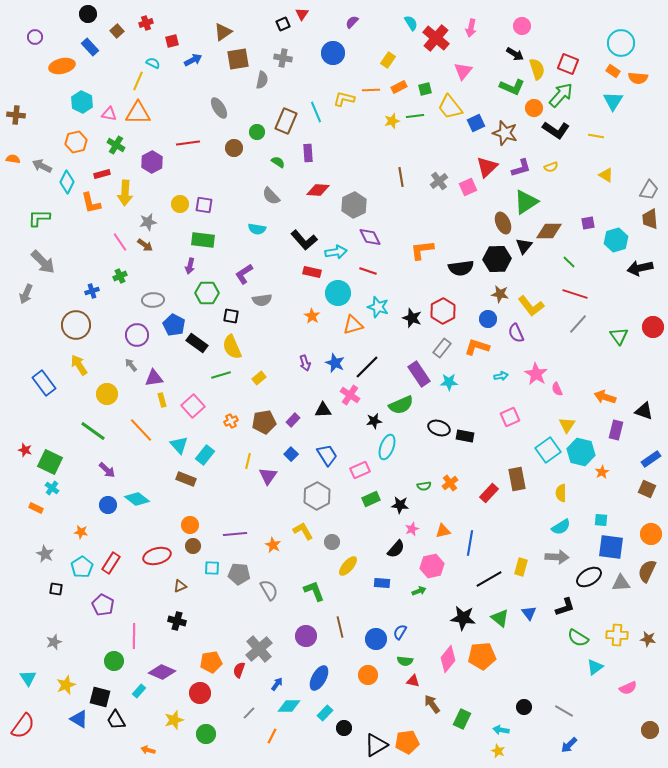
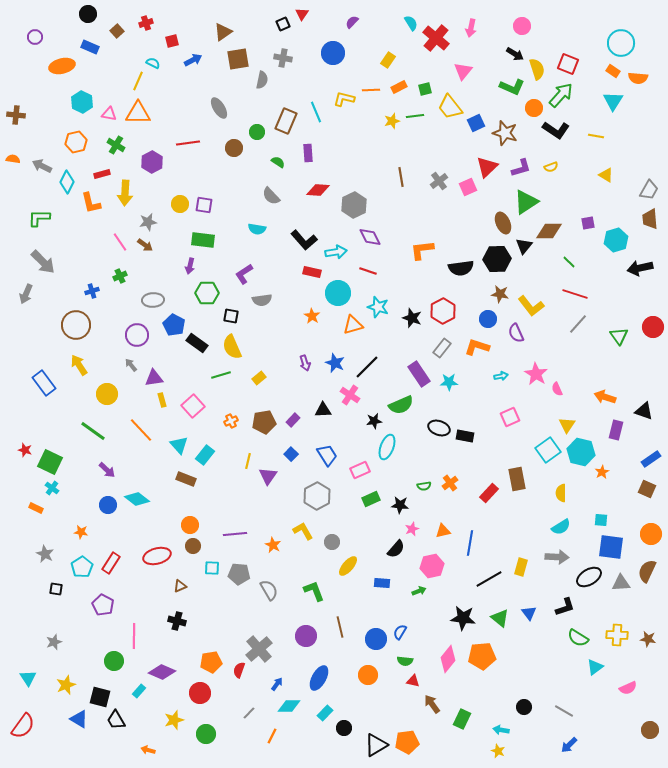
blue rectangle at (90, 47): rotated 24 degrees counterclockwise
